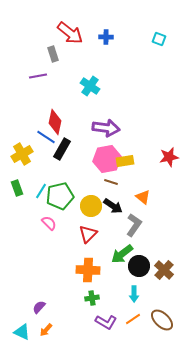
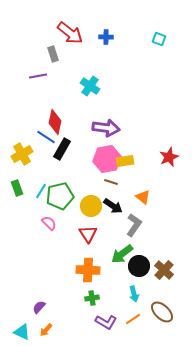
red star: rotated 12 degrees counterclockwise
red triangle: rotated 18 degrees counterclockwise
cyan arrow: rotated 14 degrees counterclockwise
brown ellipse: moved 8 px up
